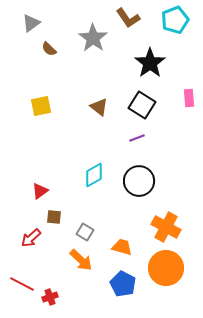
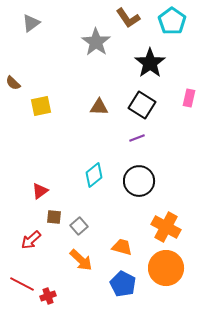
cyan pentagon: moved 3 px left, 1 px down; rotated 16 degrees counterclockwise
gray star: moved 3 px right, 4 px down
brown semicircle: moved 36 px left, 34 px down
pink rectangle: rotated 18 degrees clockwise
brown triangle: rotated 36 degrees counterclockwise
cyan diamond: rotated 10 degrees counterclockwise
gray square: moved 6 px left, 6 px up; rotated 18 degrees clockwise
red arrow: moved 2 px down
red cross: moved 2 px left, 1 px up
